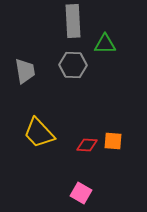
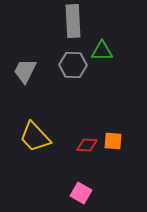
green triangle: moved 3 px left, 7 px down
gray trapezoid: rotated 144 degrees counterclockwise
yellow trapezoid: moved 4 px left, 4 px down
